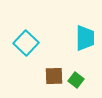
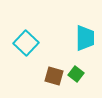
brown square: rotated 18 degrees clockwise
green square: moved 6 px up
